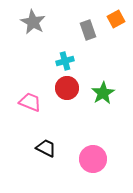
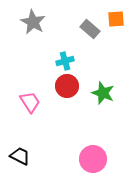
orange square: rotated 24 degrees clockwise
gray rectangle: moved 2 px right, 1 px up; rotated 30 degrees counterclockwise
red circle: moved 2 px up
green star: rotated 20 degrees counterclockwise
pink trapezoid: rotated 35 degrees clockwise
black trapezoid: moved 26 px left, 8 px down
